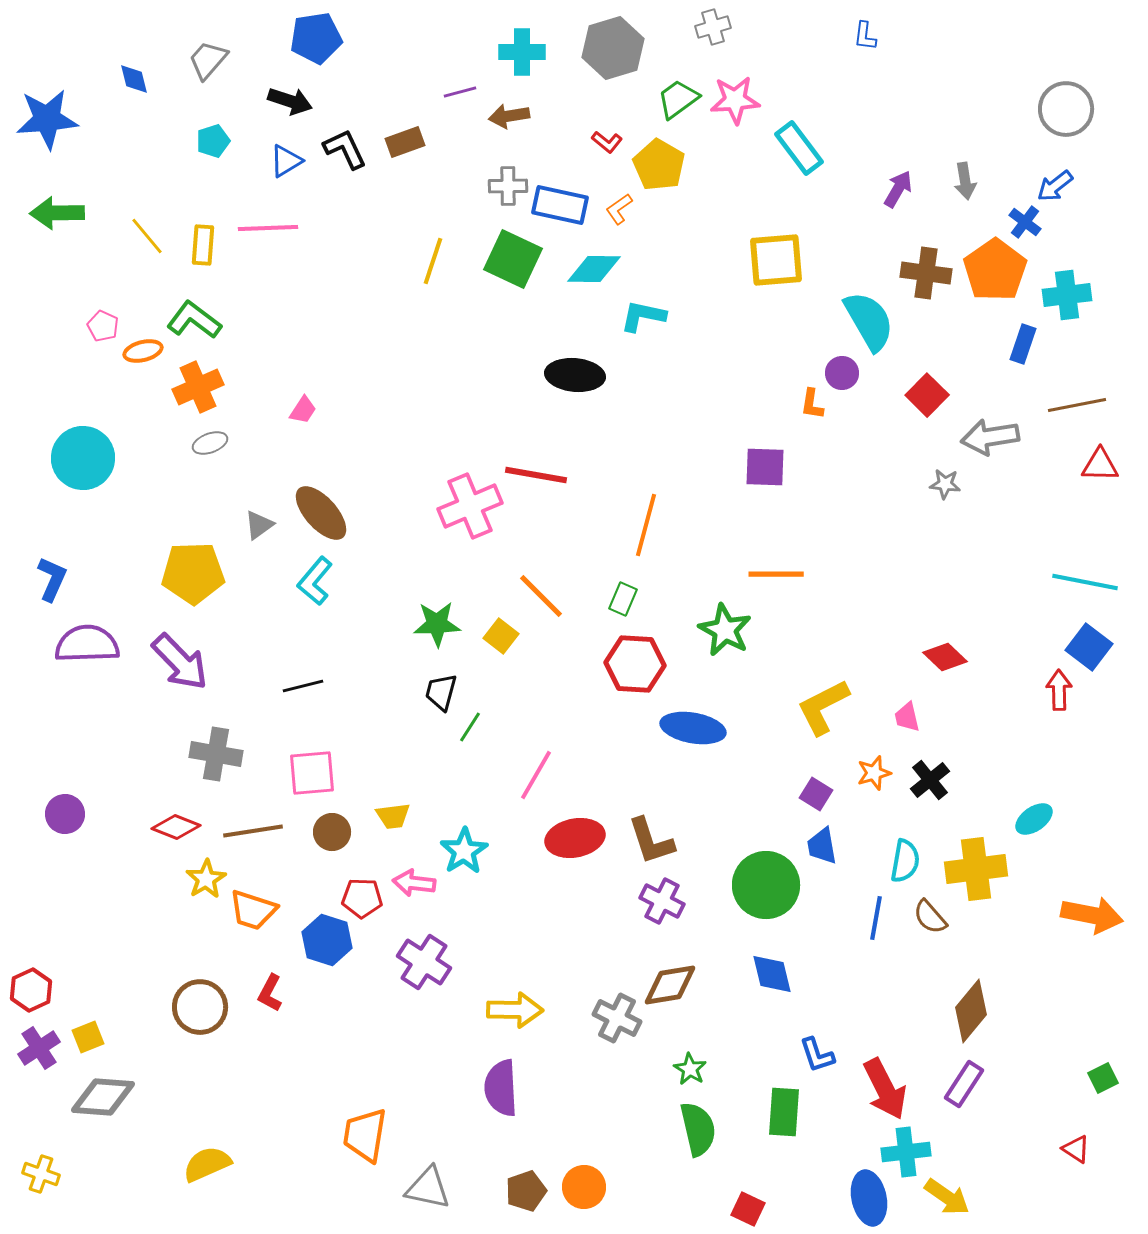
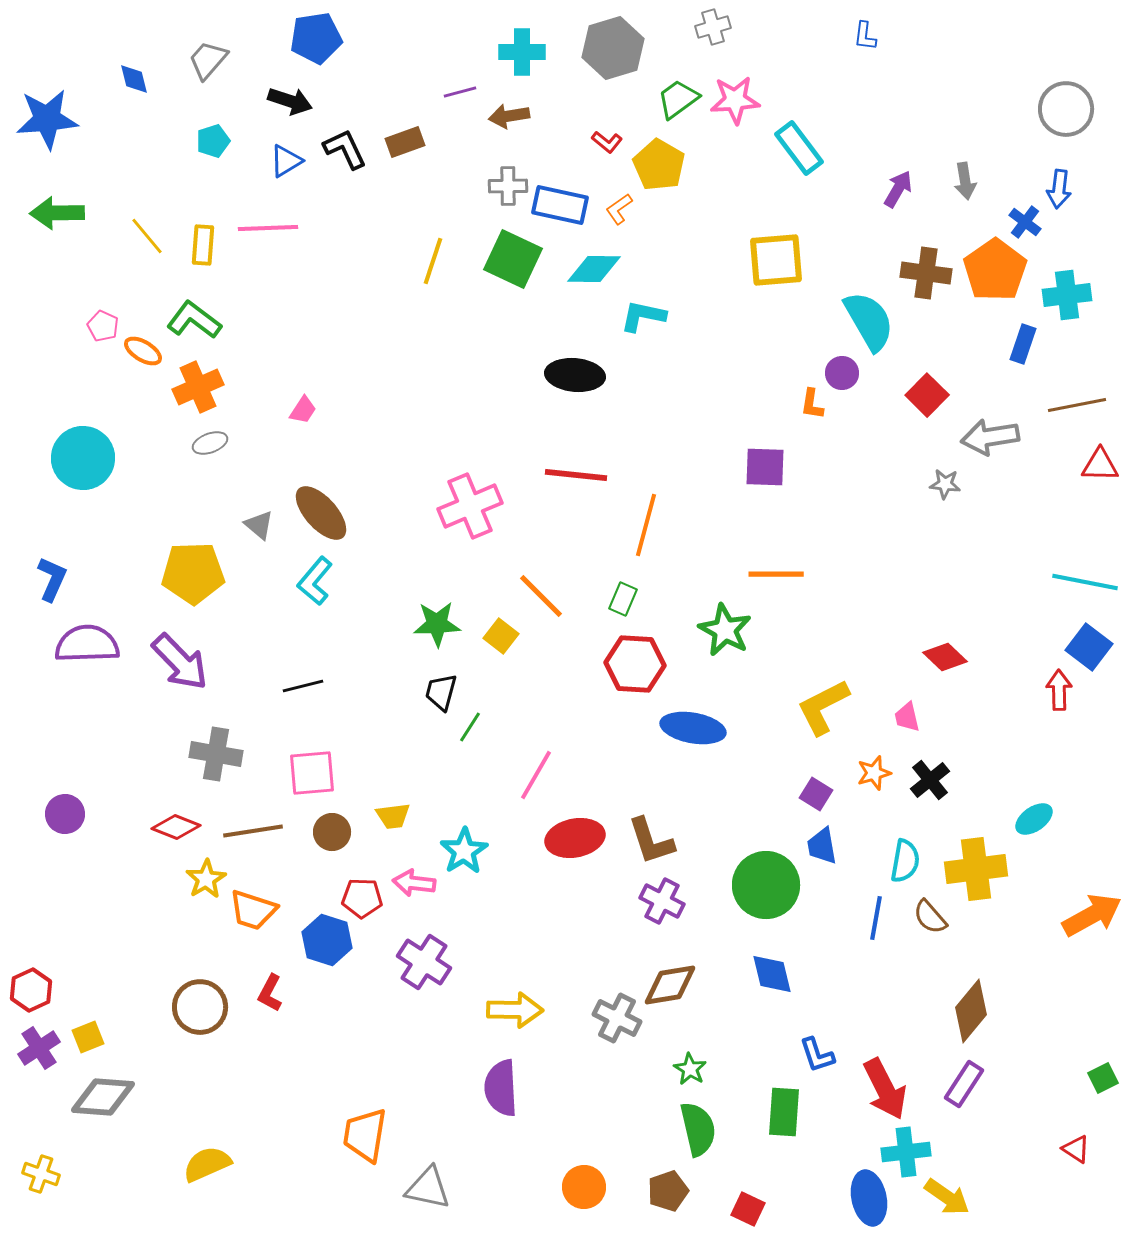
blue arrow at (1055, 186): moved 4 px right, 3 px down; rotated 45 degrees counterclockwise
orange ellipse at (143, 351): rotated 45 degrees clockwise
red line at (536, 475): moved 40 px right; rotated 4 degrees counterclockwise
gray triangle at (259, 525): rotated 44 degrees counterclockwise
orange arrow at (1092, 915): rotated 40 degrees counterclockwise
brown pentagon at (526, 1191): moved 142 px right
